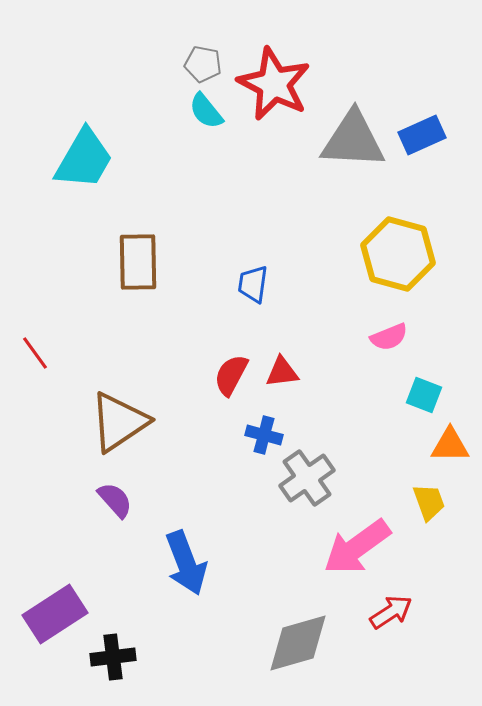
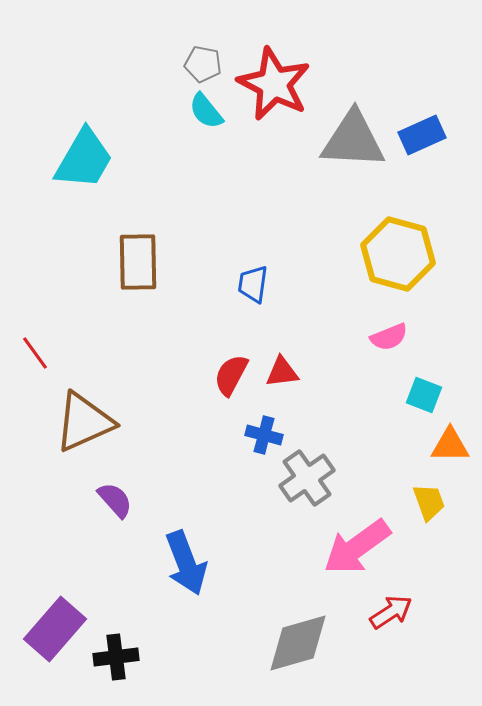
brown triangle: moved 35 px left; rotated 10 degrees clockwise
purple rectangle: moved 15 px down; rotated 16 degrees counterclockwise
black cross: moved 3 px right
